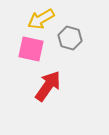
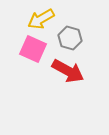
pink square: moved 2 px right; rotated 12 degrees clockwise
red arrow: moved 20 px right, 15 px up; rotated 84 degrees clockwise
